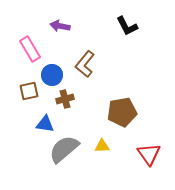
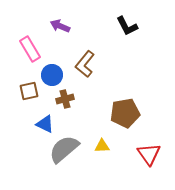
purple arrow: rotated 12 degrees clockwise
brown pentagon: moved 3 px right, 1 px down
blue triangle: rotated 18 degrees clockwise
